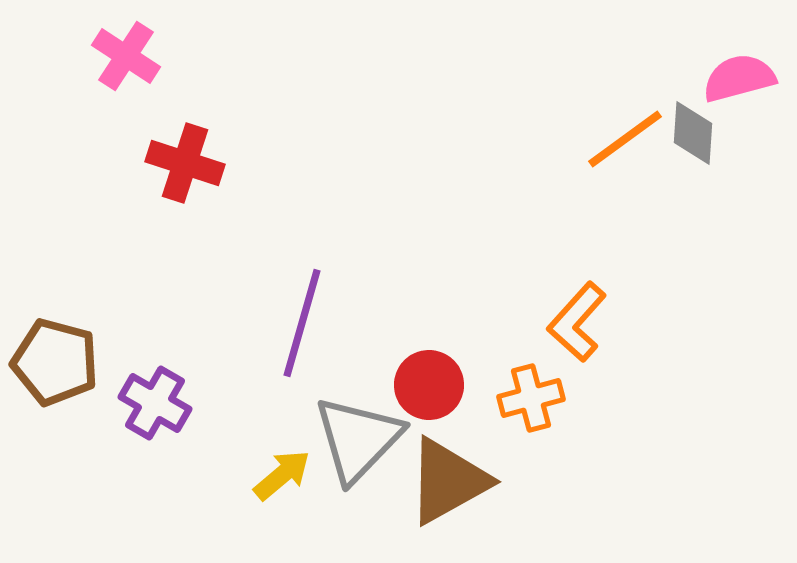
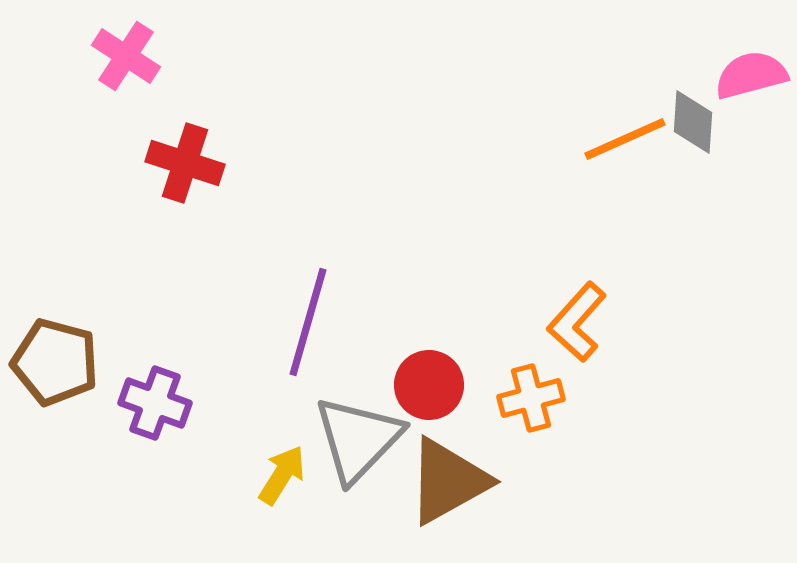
pink semicircle: moved 12 px right, 3 px up
gray diamond: moved 11 px up
orange line: rotated 12 degrees clockwise
purple line: moved 6 px right, 1 px up
purple cross: rotated 10 degrees counterclockwise
yellow arrow: rotated 18 degrees counterclockwise
